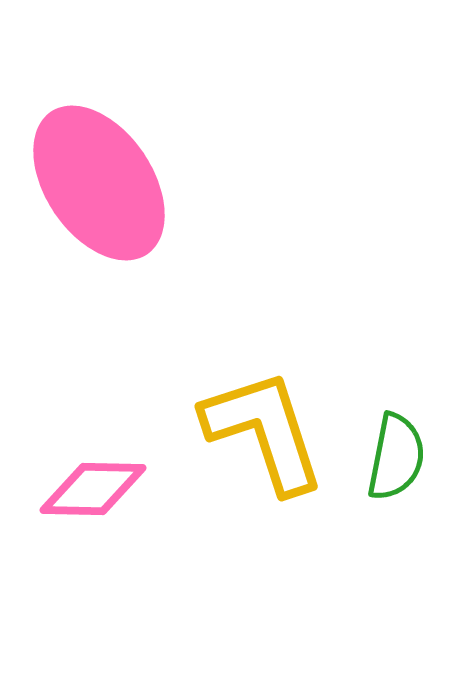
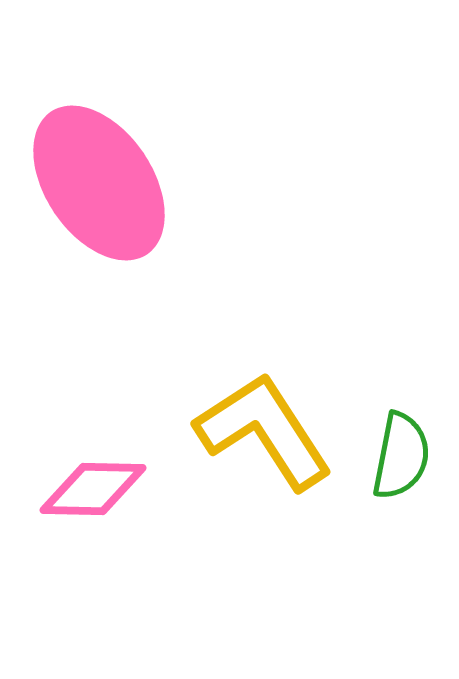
yellow L-shape: rotated 15 degrees counterclockwise
green semicircle: moved 5 px right, 1 px up
